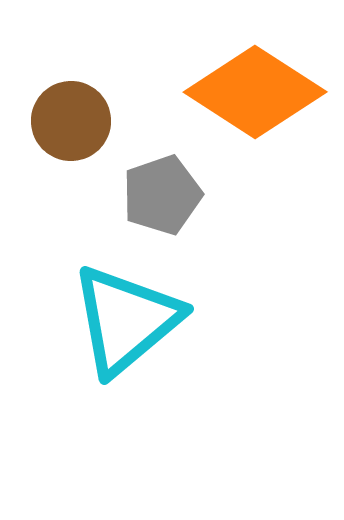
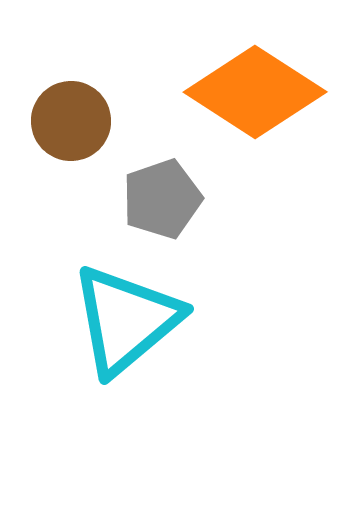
gray pentagon: moved 4 px down
